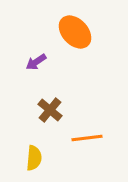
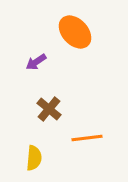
brown cross: moved 1 px left, 1 px up
